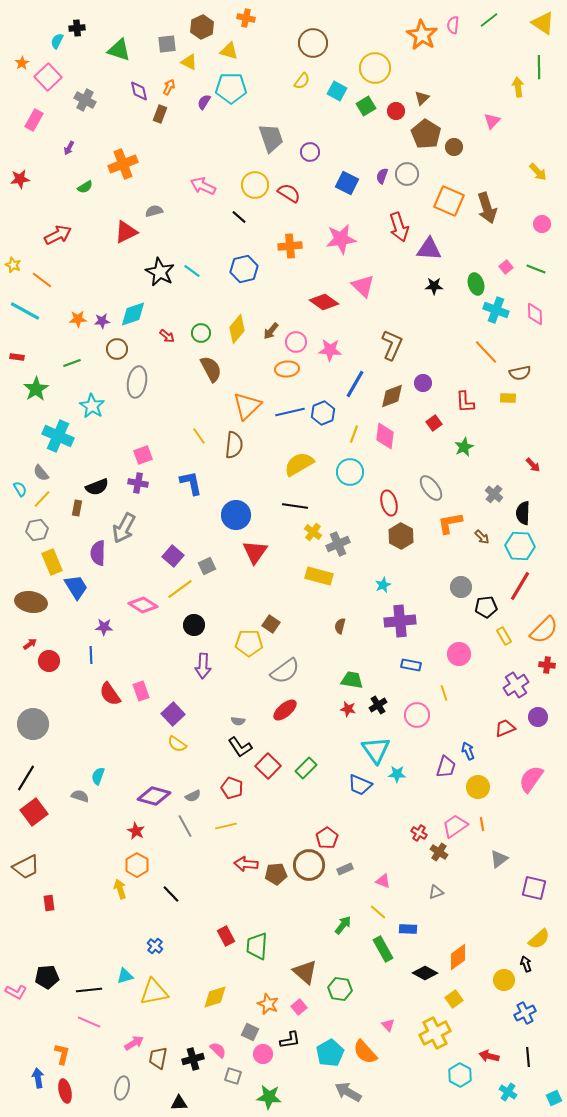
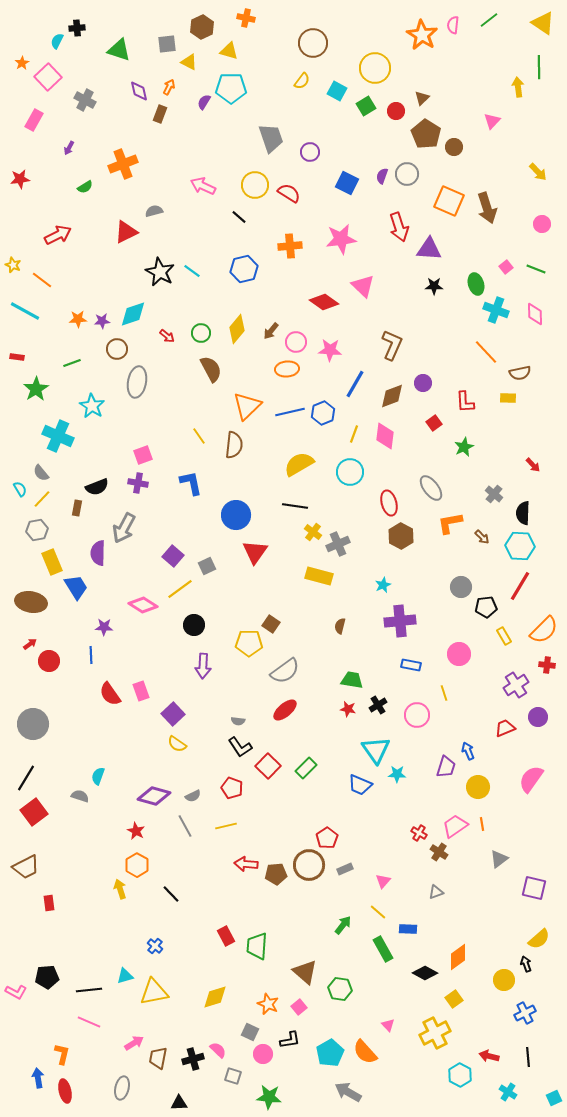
pink triangle at (383, 881): rotated 49 degrees clockwise
